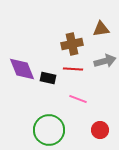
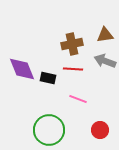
brown triangle: moved 4 px right, 6 px down
gray arrow: rotated 145 degrees counterclockwise
